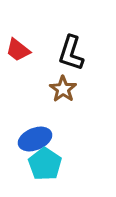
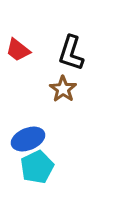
blue ellipse: moved 7 px left
cyan pentagon: moved 8 px left, 3 px down; rotated 12 degrees clockwise
